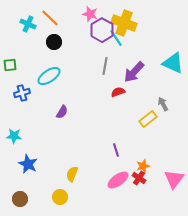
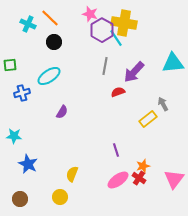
yellow cross: rotated 10 degrees counterclockwise
cyan triangle: rotated 30 degrees counterclockwise
